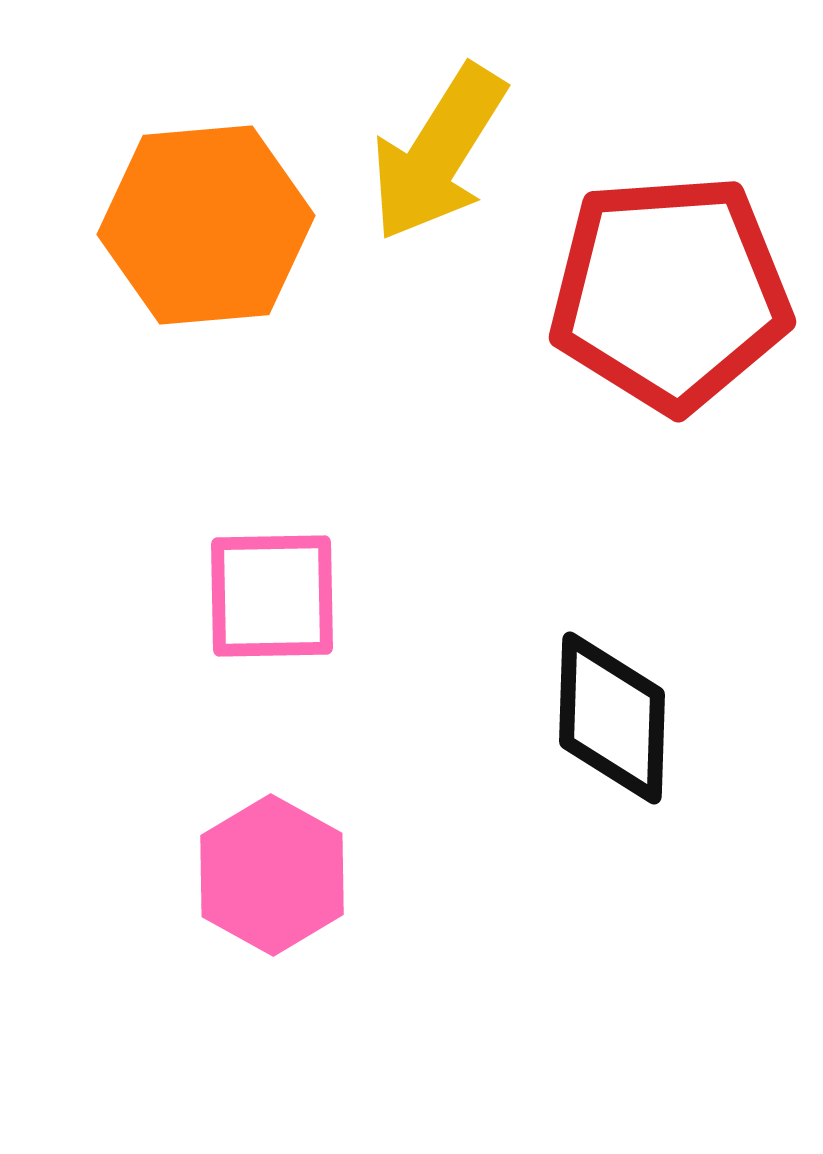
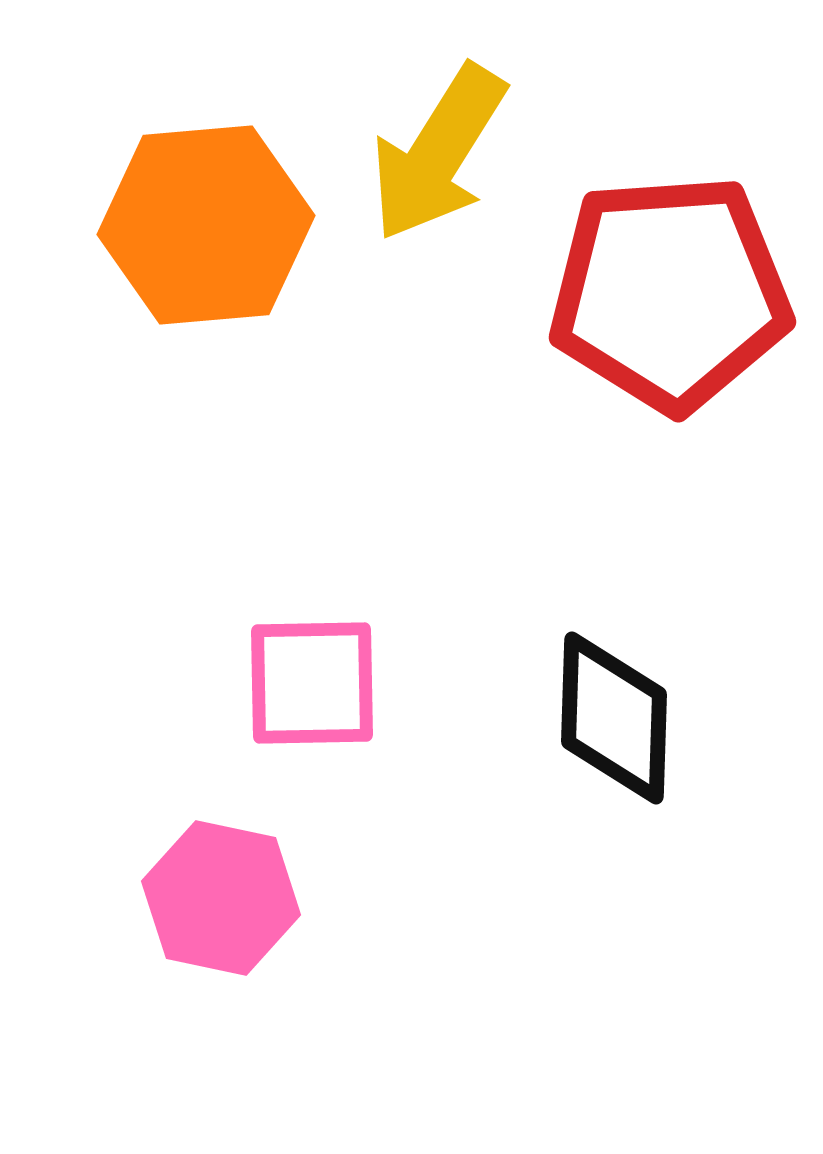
pink square: moved 40 px right, 87 px down
black diamond: moved 2 px right
pink hexagon: moved 51 px left, 23 px down; rotated 17 degrees counterclockwise
